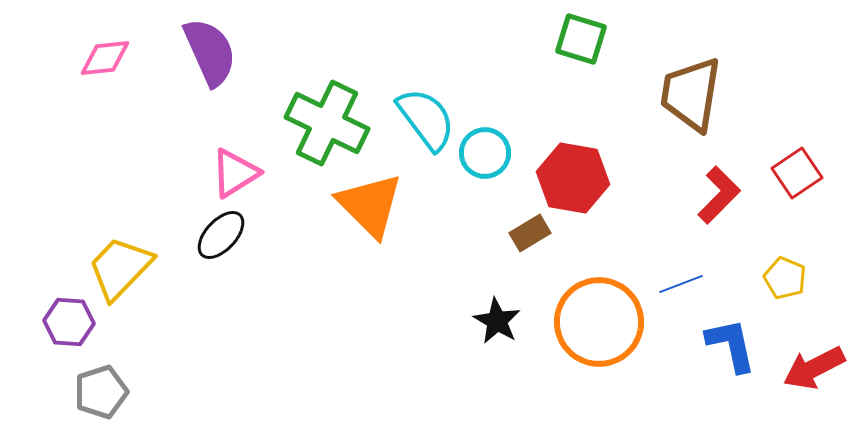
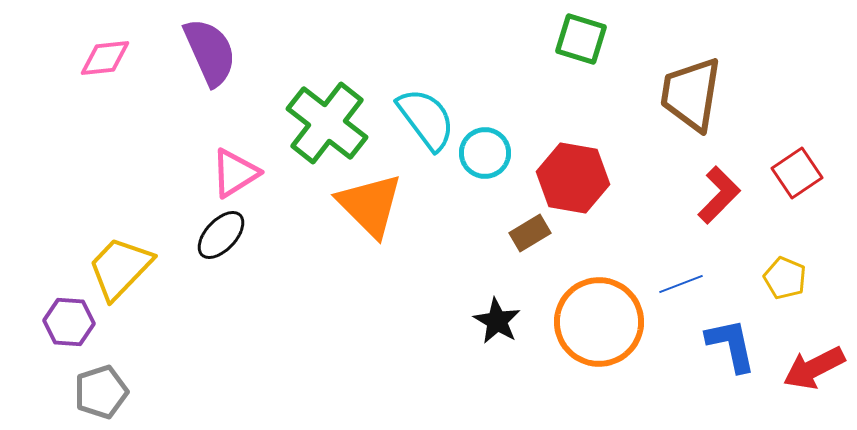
green cross: rotated 12 degrees clockwise
